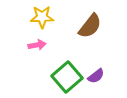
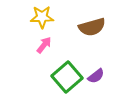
brown semicircle: moved 2 px right, 1 px down; rotated 36 degrees clockwise
pink arrow: moved 7 px right; rotated 42 degrees counterclockwise
